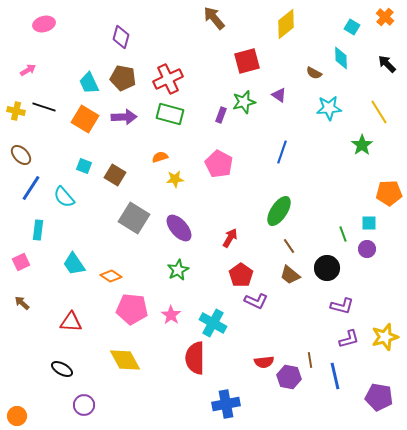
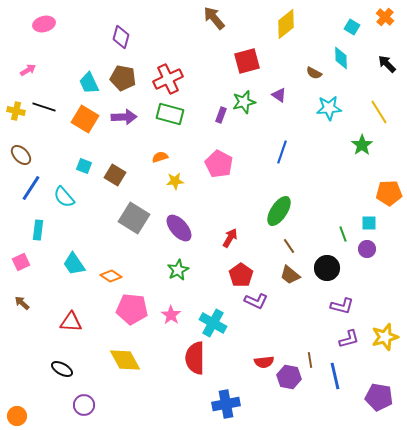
yellow star at (175, 179): moved 2 px down
